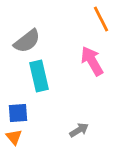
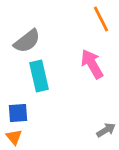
pink arrow: moved 3 px down
gray arrow: moved 27 px right
